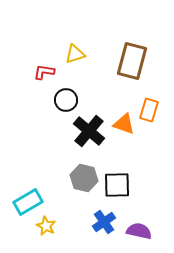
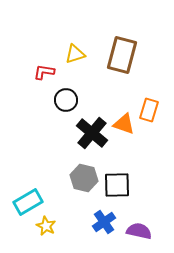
brown rectangle: moved 10 px left, 6 px up
black cross: moved 3 px right, 2 px down
